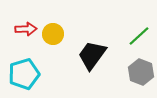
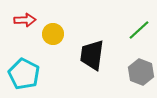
red arrow: moved 1 px left, 9 px up
green line: moved 6 px up
black trapezoid: rotated 28 degrees counterclockwise
cyan pentagon: rotated 28 degrees counterclockwise
